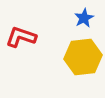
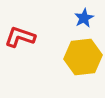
red L-shape: moved 1 px left
